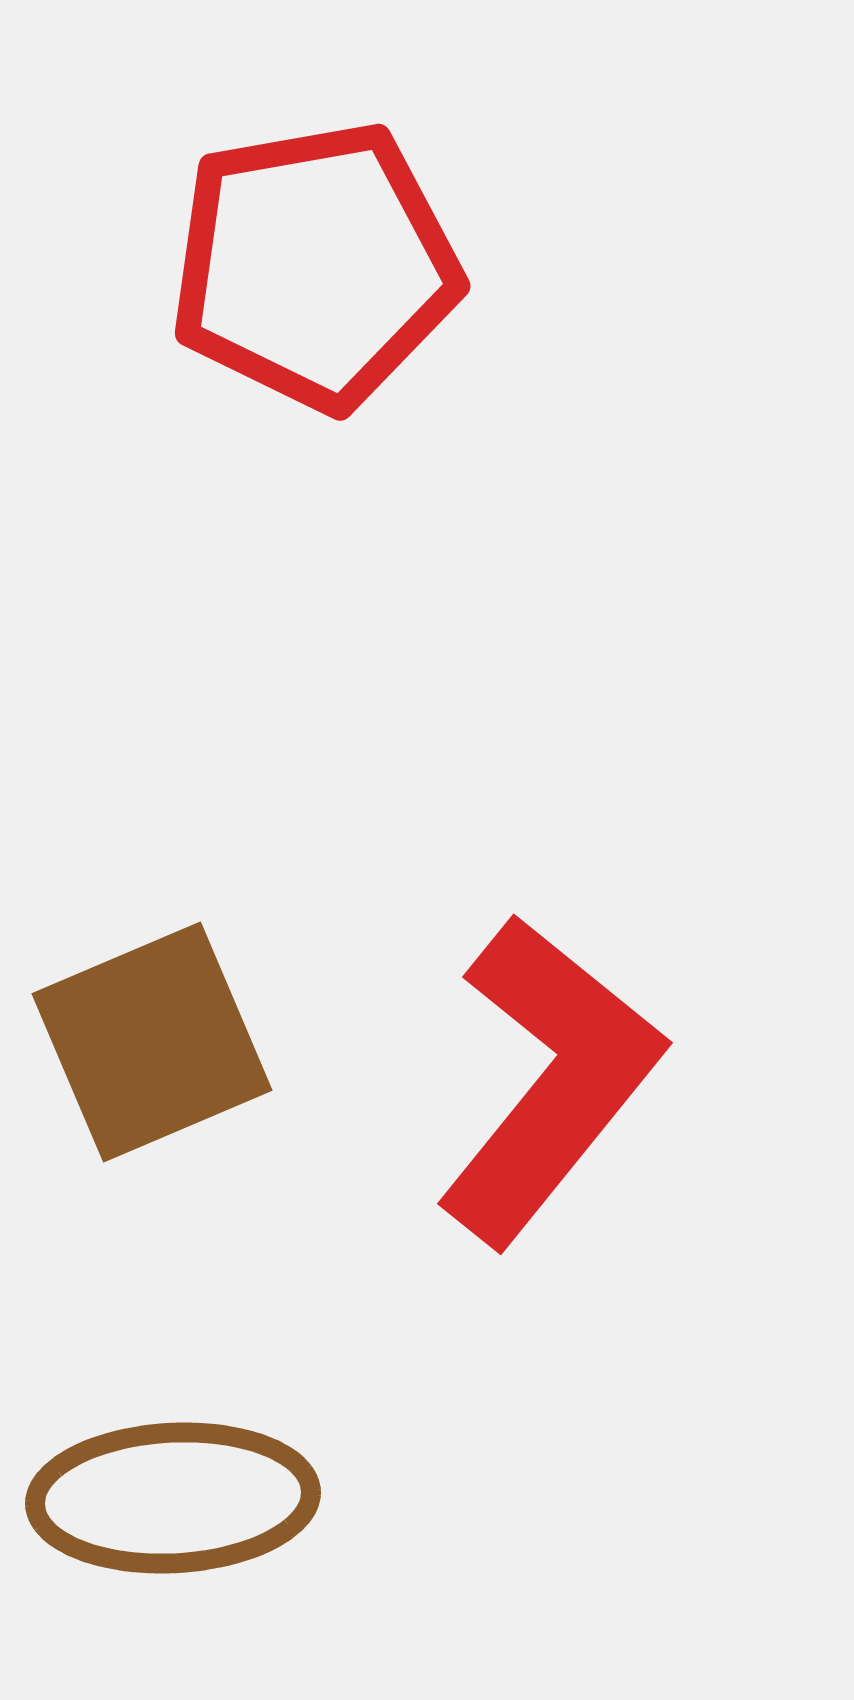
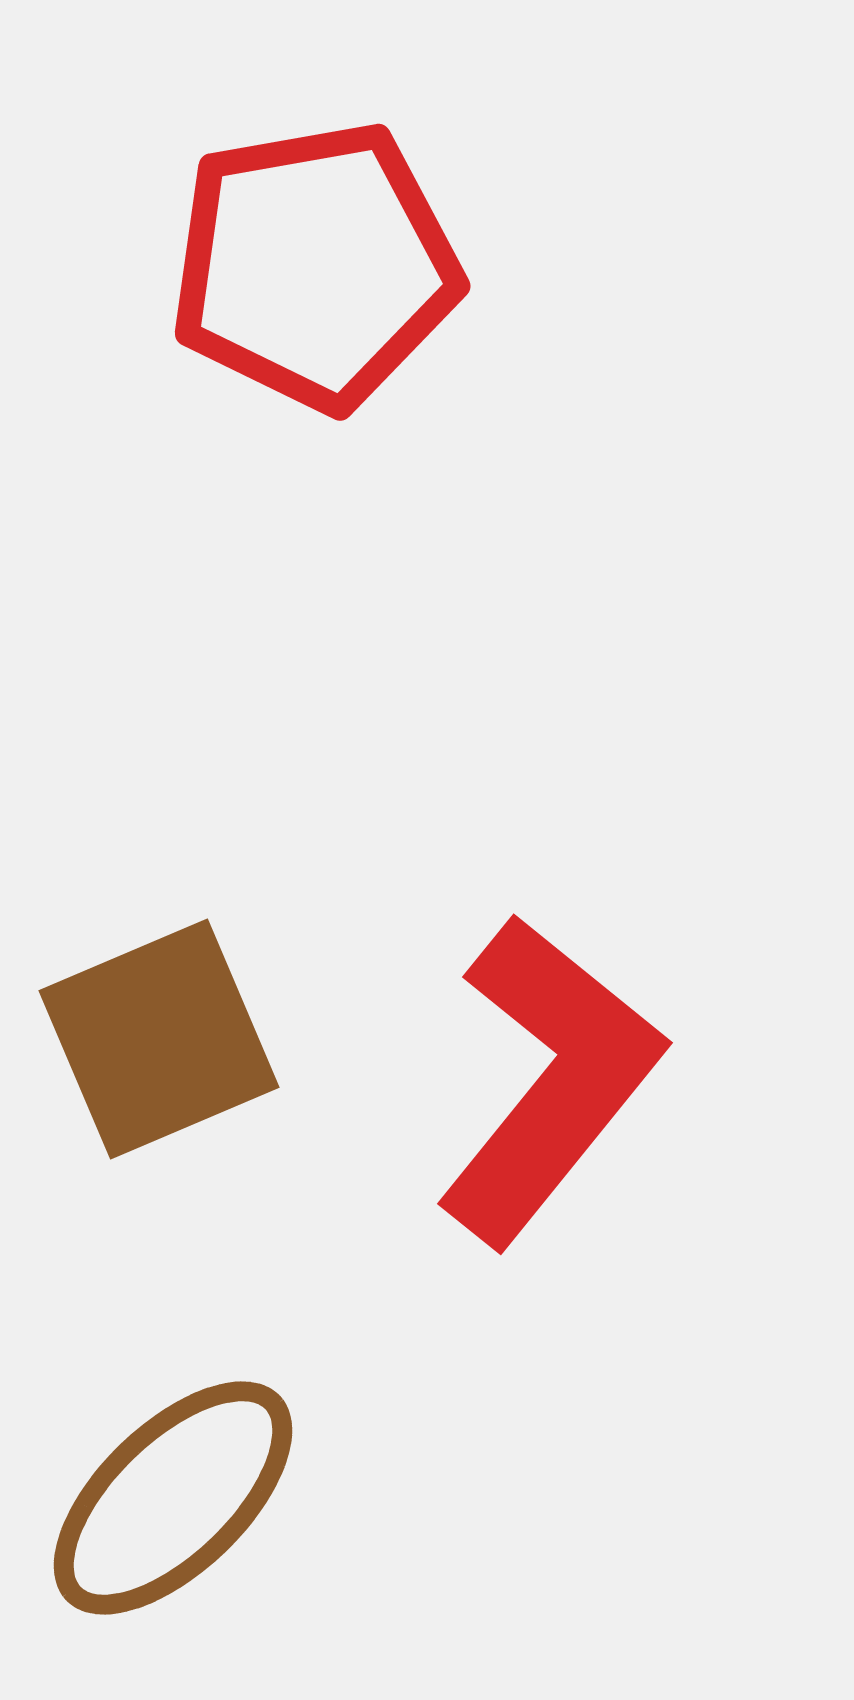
brown square: moved 7 px right, 3 px up
brown ellipse: rotated 41 degrees counterclockwise
